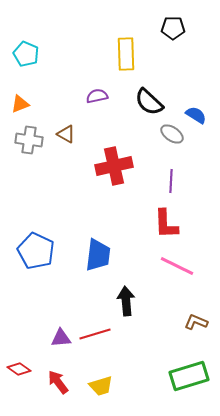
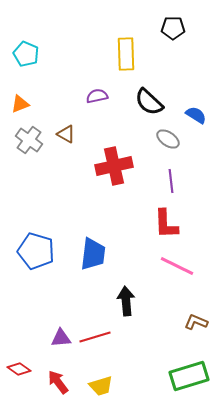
gray ellipse: moved 4 px left, 5 px down
gray cross: rotated 28 degrees clockwise
purple line: rotated 10 degrees counterclockwise
blue pentagon: rotated 9 degrees counterclockwise
blue trapezoid: moved 5 px left, 1 px up
red line: moved 3 px down
